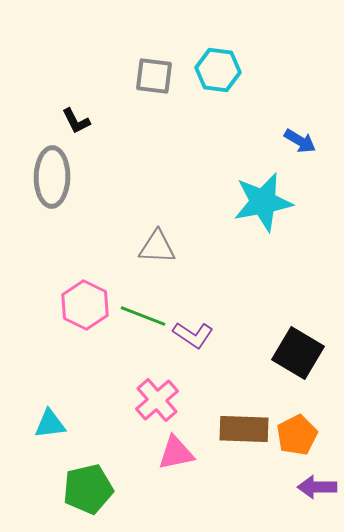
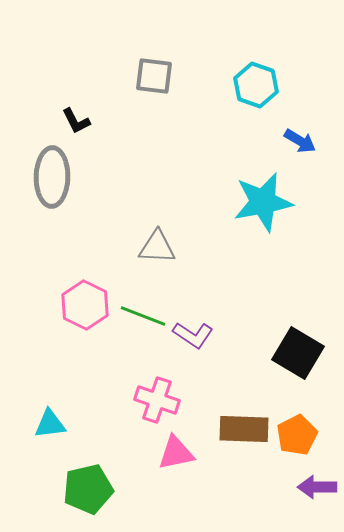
cyan hexagon: moved 38 px right, 15 px down; rotated 12 degrees clockwise
pink cross: rotated 30 degrees counterclockwise
